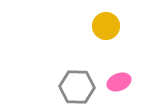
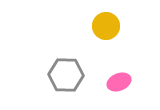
gray hexagon: moved 11 px left, 12 px up
